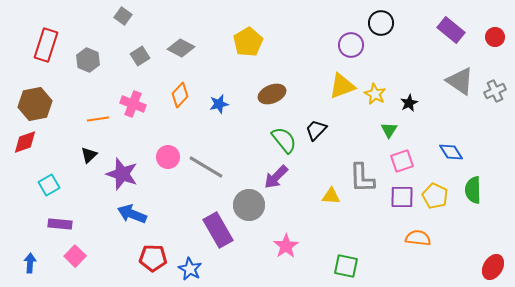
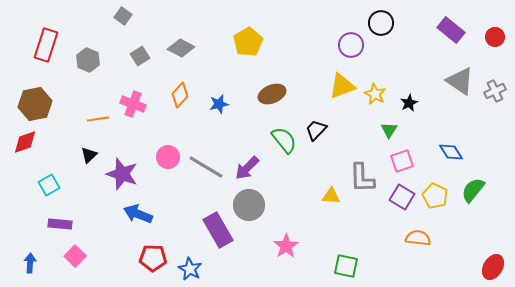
purple arrow at (276, 177): moved 29 px left, 9 px up
green semicircle at (473, 190): rotated 40 degrees clockwise
purple square at (402, 197): rotated 30 degrees clockwise
blue arrow at (132, 214): moved 6 px right
